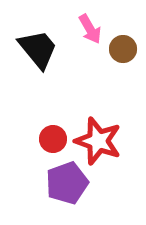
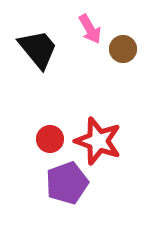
red circle: moved 3 px left
